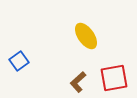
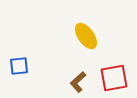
blue square: moved 5 px down; rotated 30 degrees clockwise
